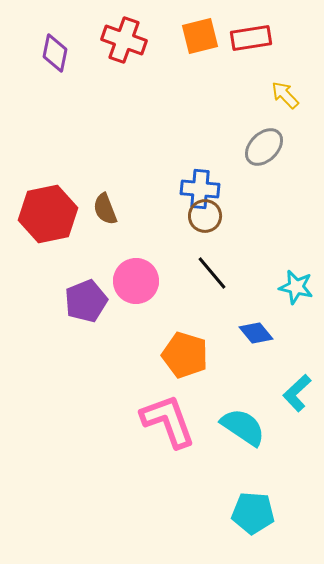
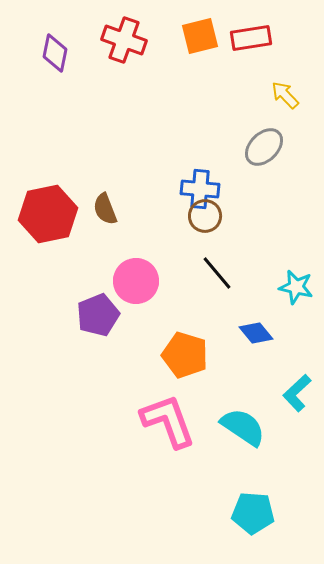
black line: moved 5 px right
purple pentagon: moved 12 px right, 14 px down
